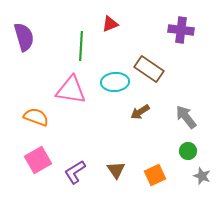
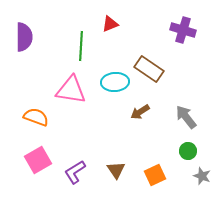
purple cross: moved 2 px right; rotated 10 degrees clockwise
purple semicircle: rotated 16 degrees clockwise
